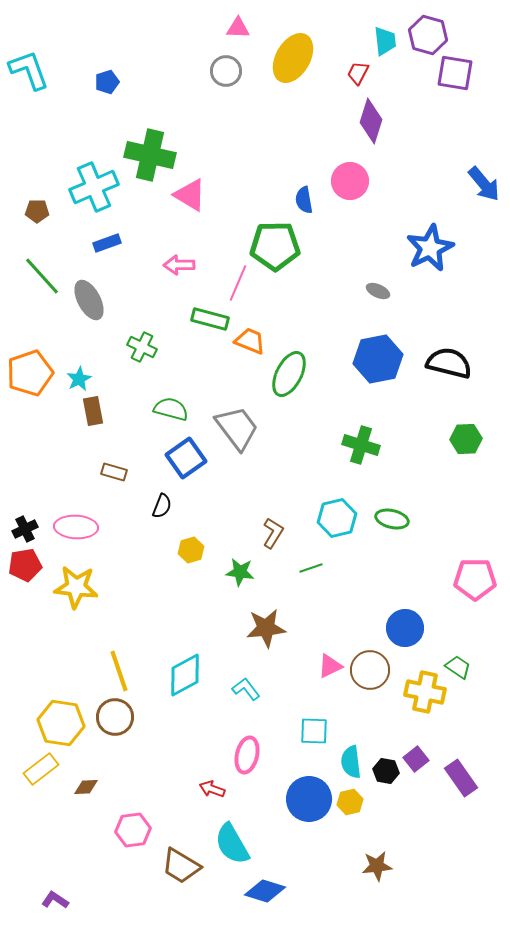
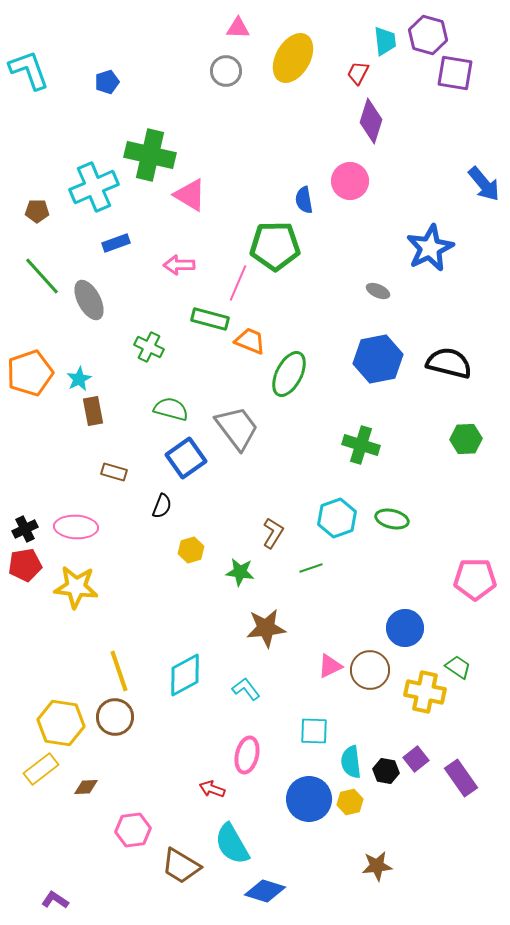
blue rectangle at (107, 243): moved 9 px right
green cross at (142, 347): moved 7 px right
cyan hexagon at (337, 518): rotated 6 degrees counterclockwise
